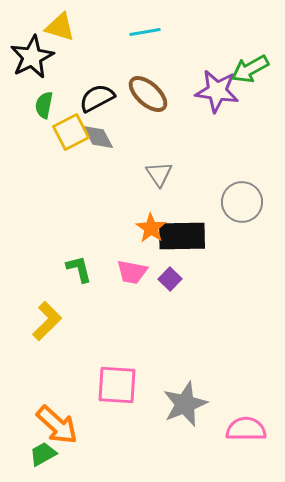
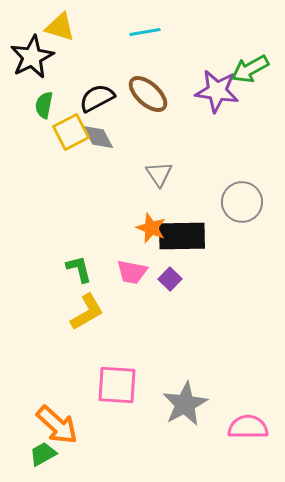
orange star: rotated 12 degrees counterclockwise
yellow L-shape: moved 40 px right, 9 px up; rotated 15 degrees clockwise
gray star: rotated 6 degrees counterclockwise
pink semicircle: moved 2 px right, 2 px up
